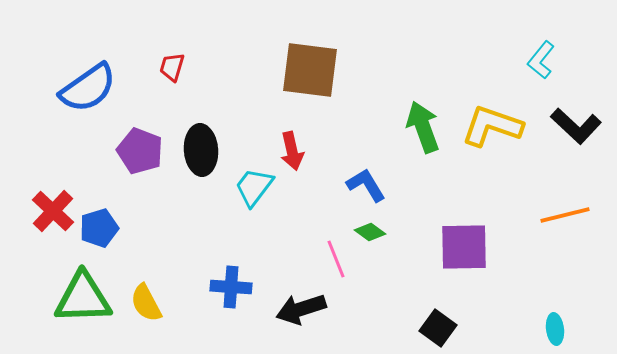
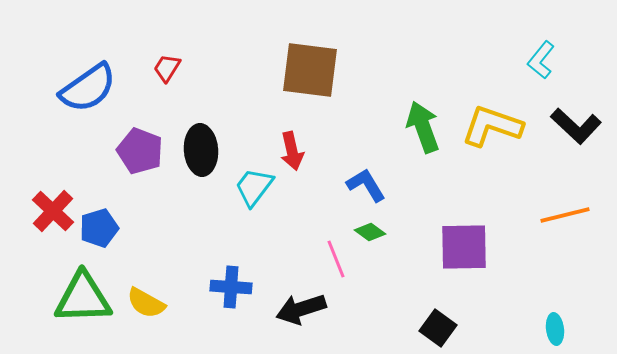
red trapezoid: moved 5 px left, 1 px down; rotated 16 degrees clockwise
yellow semicircle: rotated 33 degrees counterclockwise
